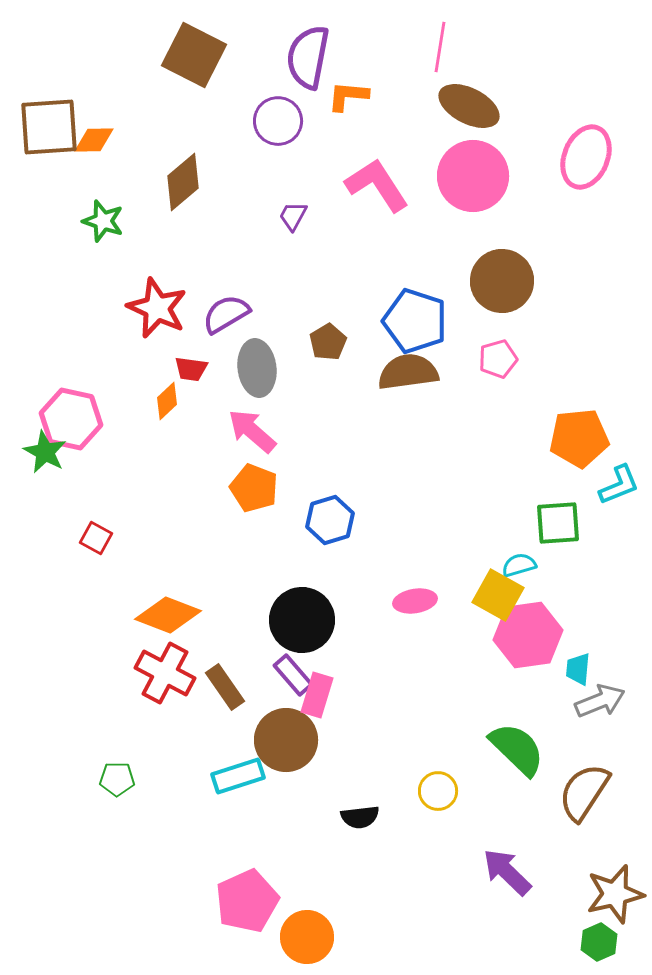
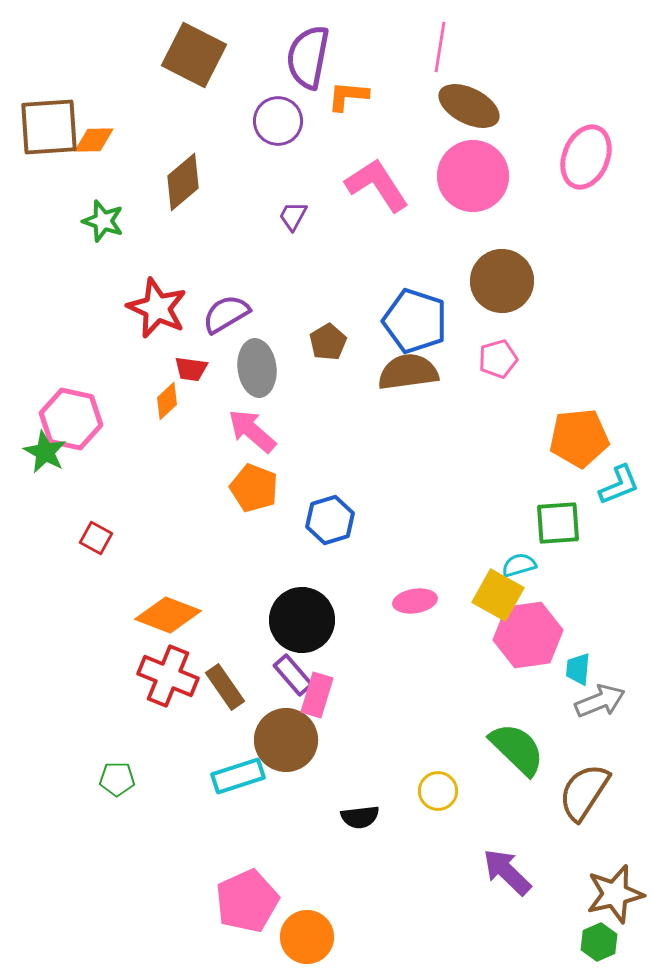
red cross at (165, 673): moved 3 px right, 3 px down; rotated 6 degrees counterclockwise
